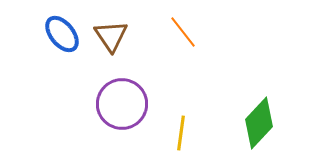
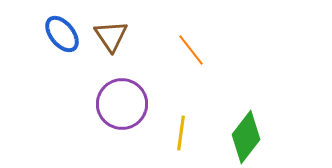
orange line: moved 8 px right, 18 px down
green diamond: moved 13 px left, 14 px down; rotated 6 degrees counterclockwise
